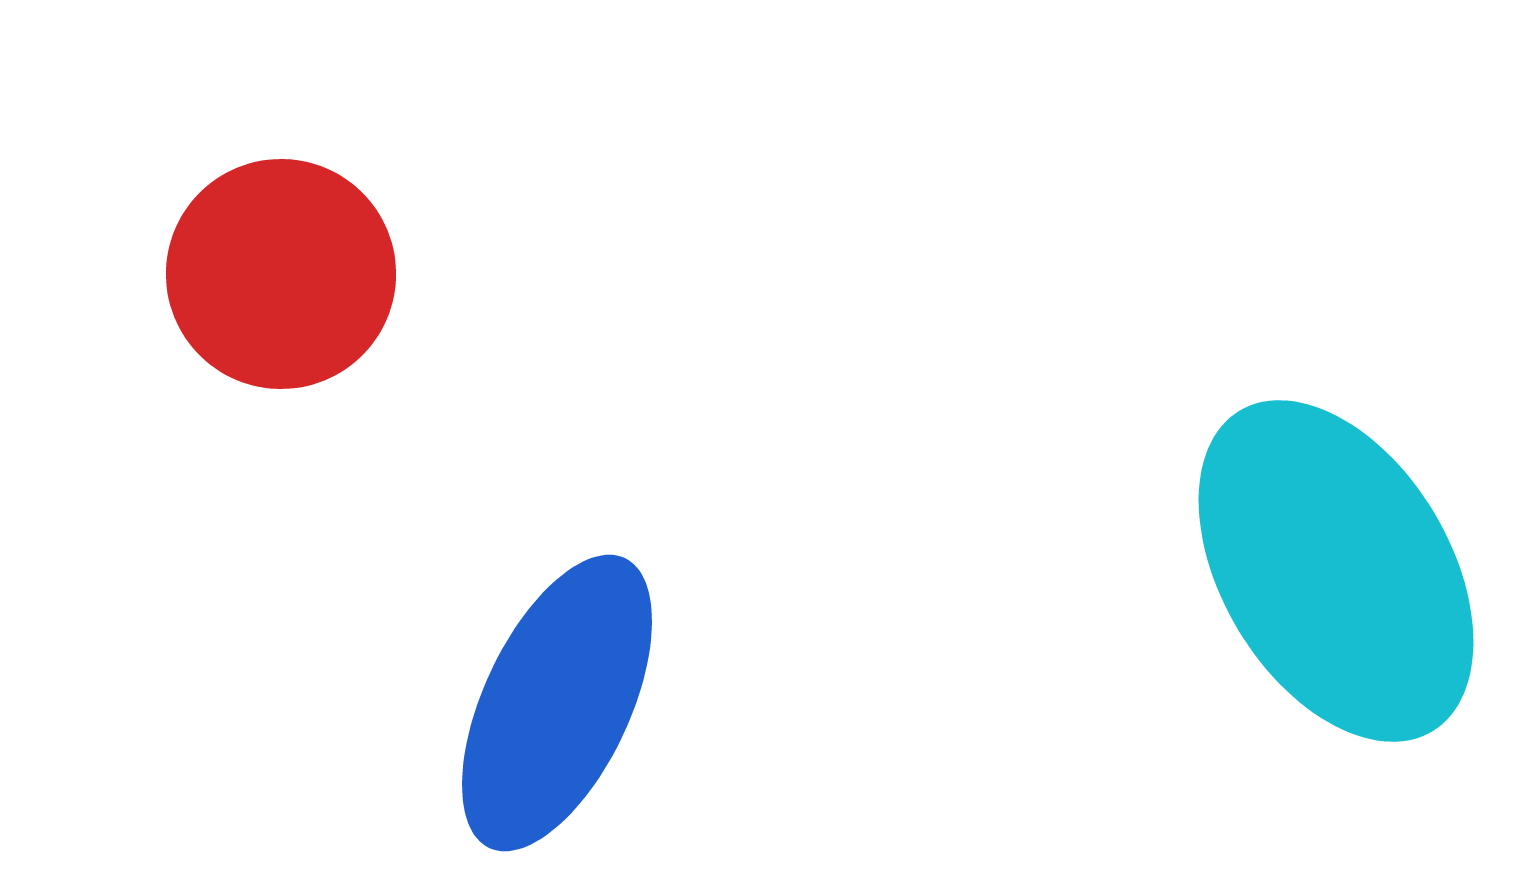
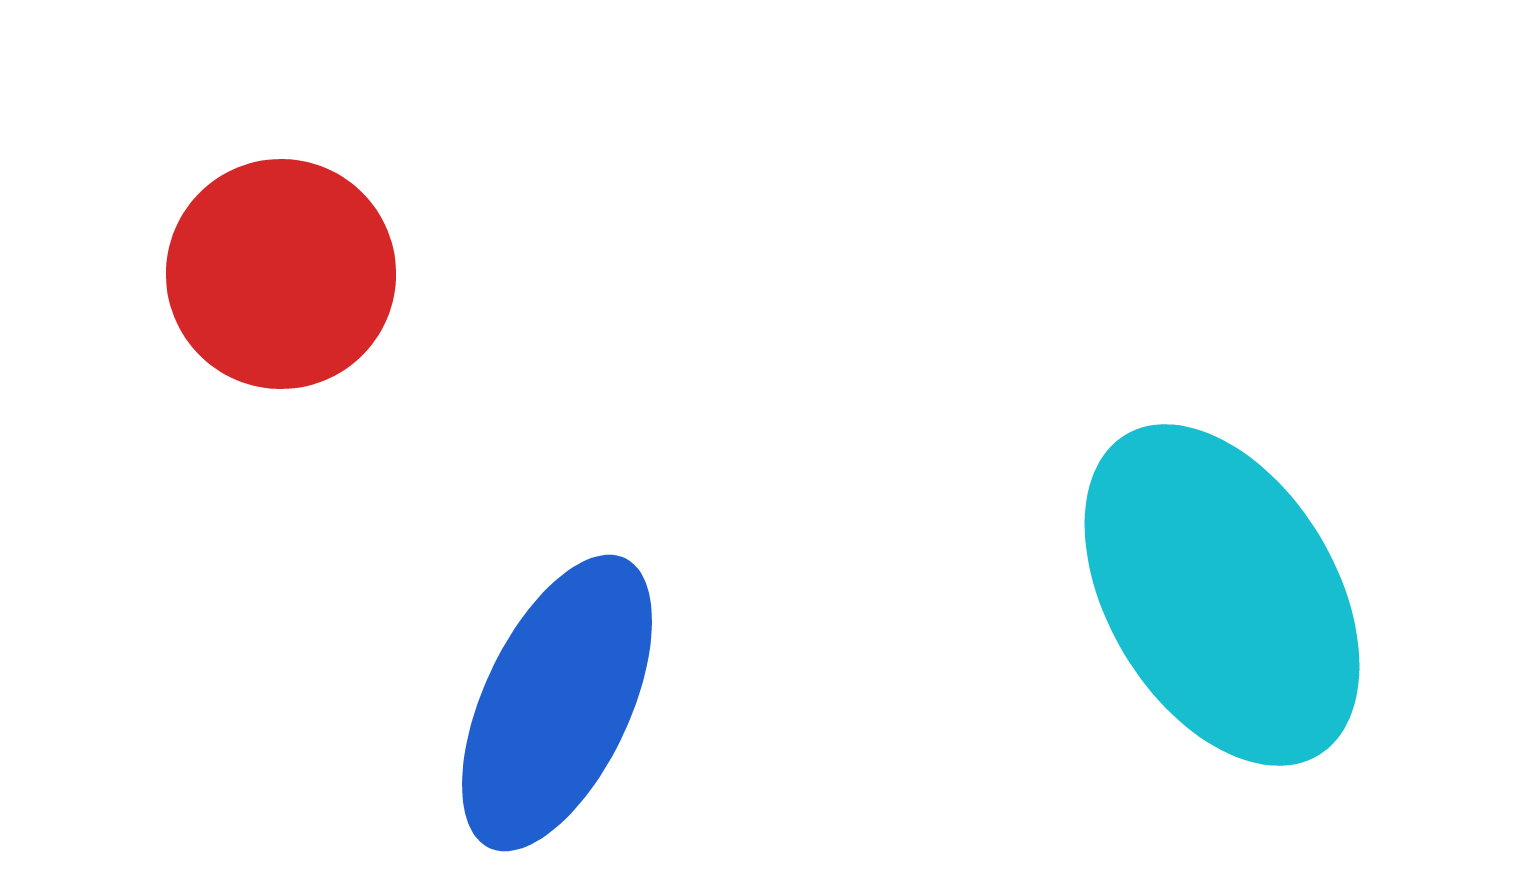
cyan ellipse: moved 114 px left, 24 px down
